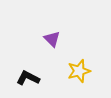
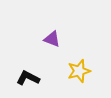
purple triangle: rotated 24 degrees counterclockwise
